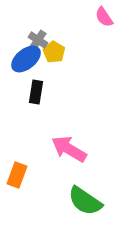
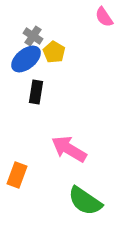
gray cross: moved 5 px left, 4 px up
